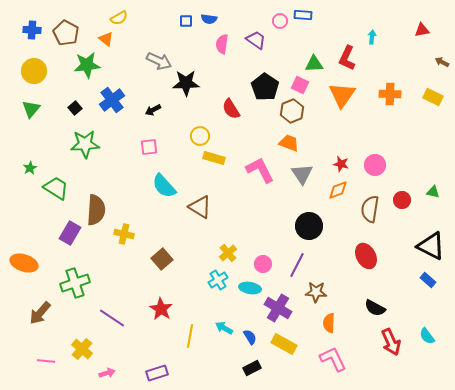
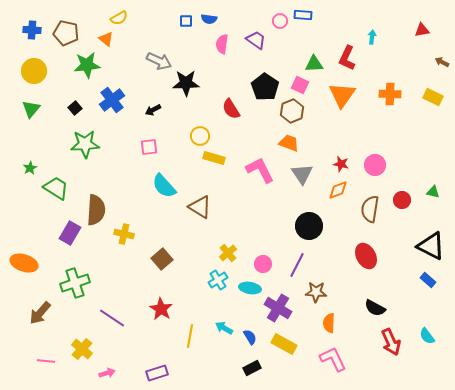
brown pentagon at (66, 33): rotated 15 degrees counterclockwise
